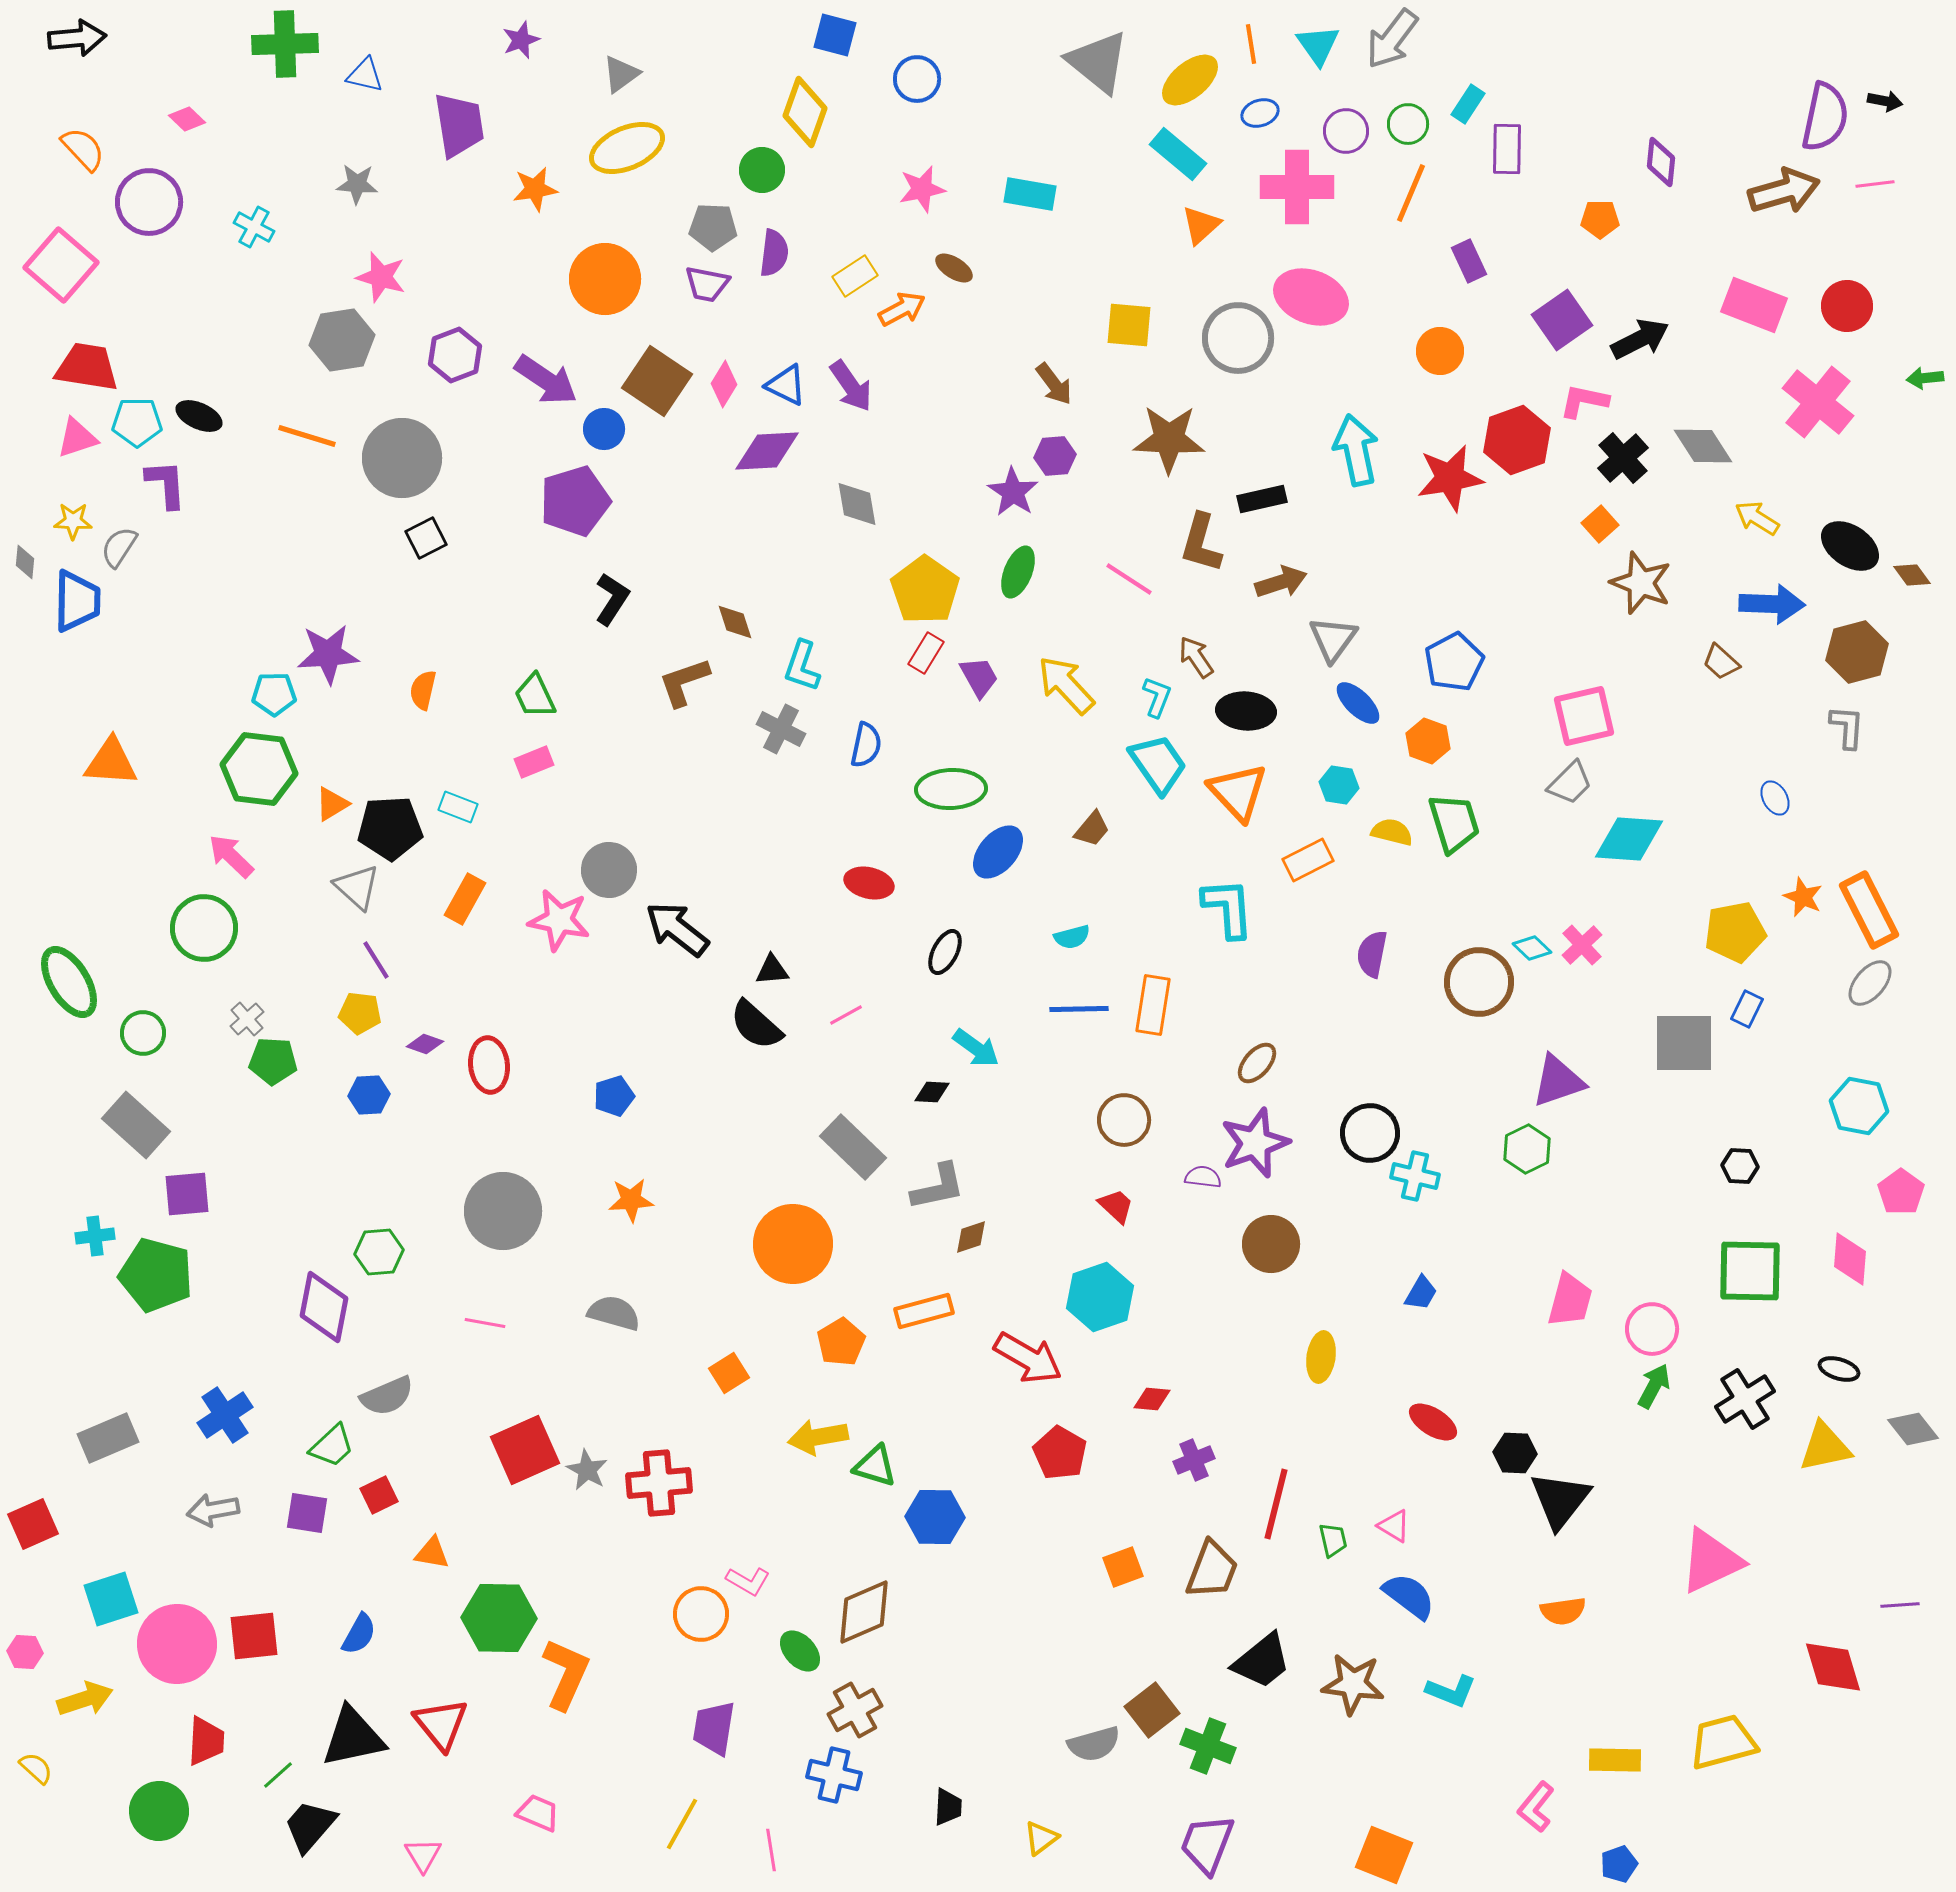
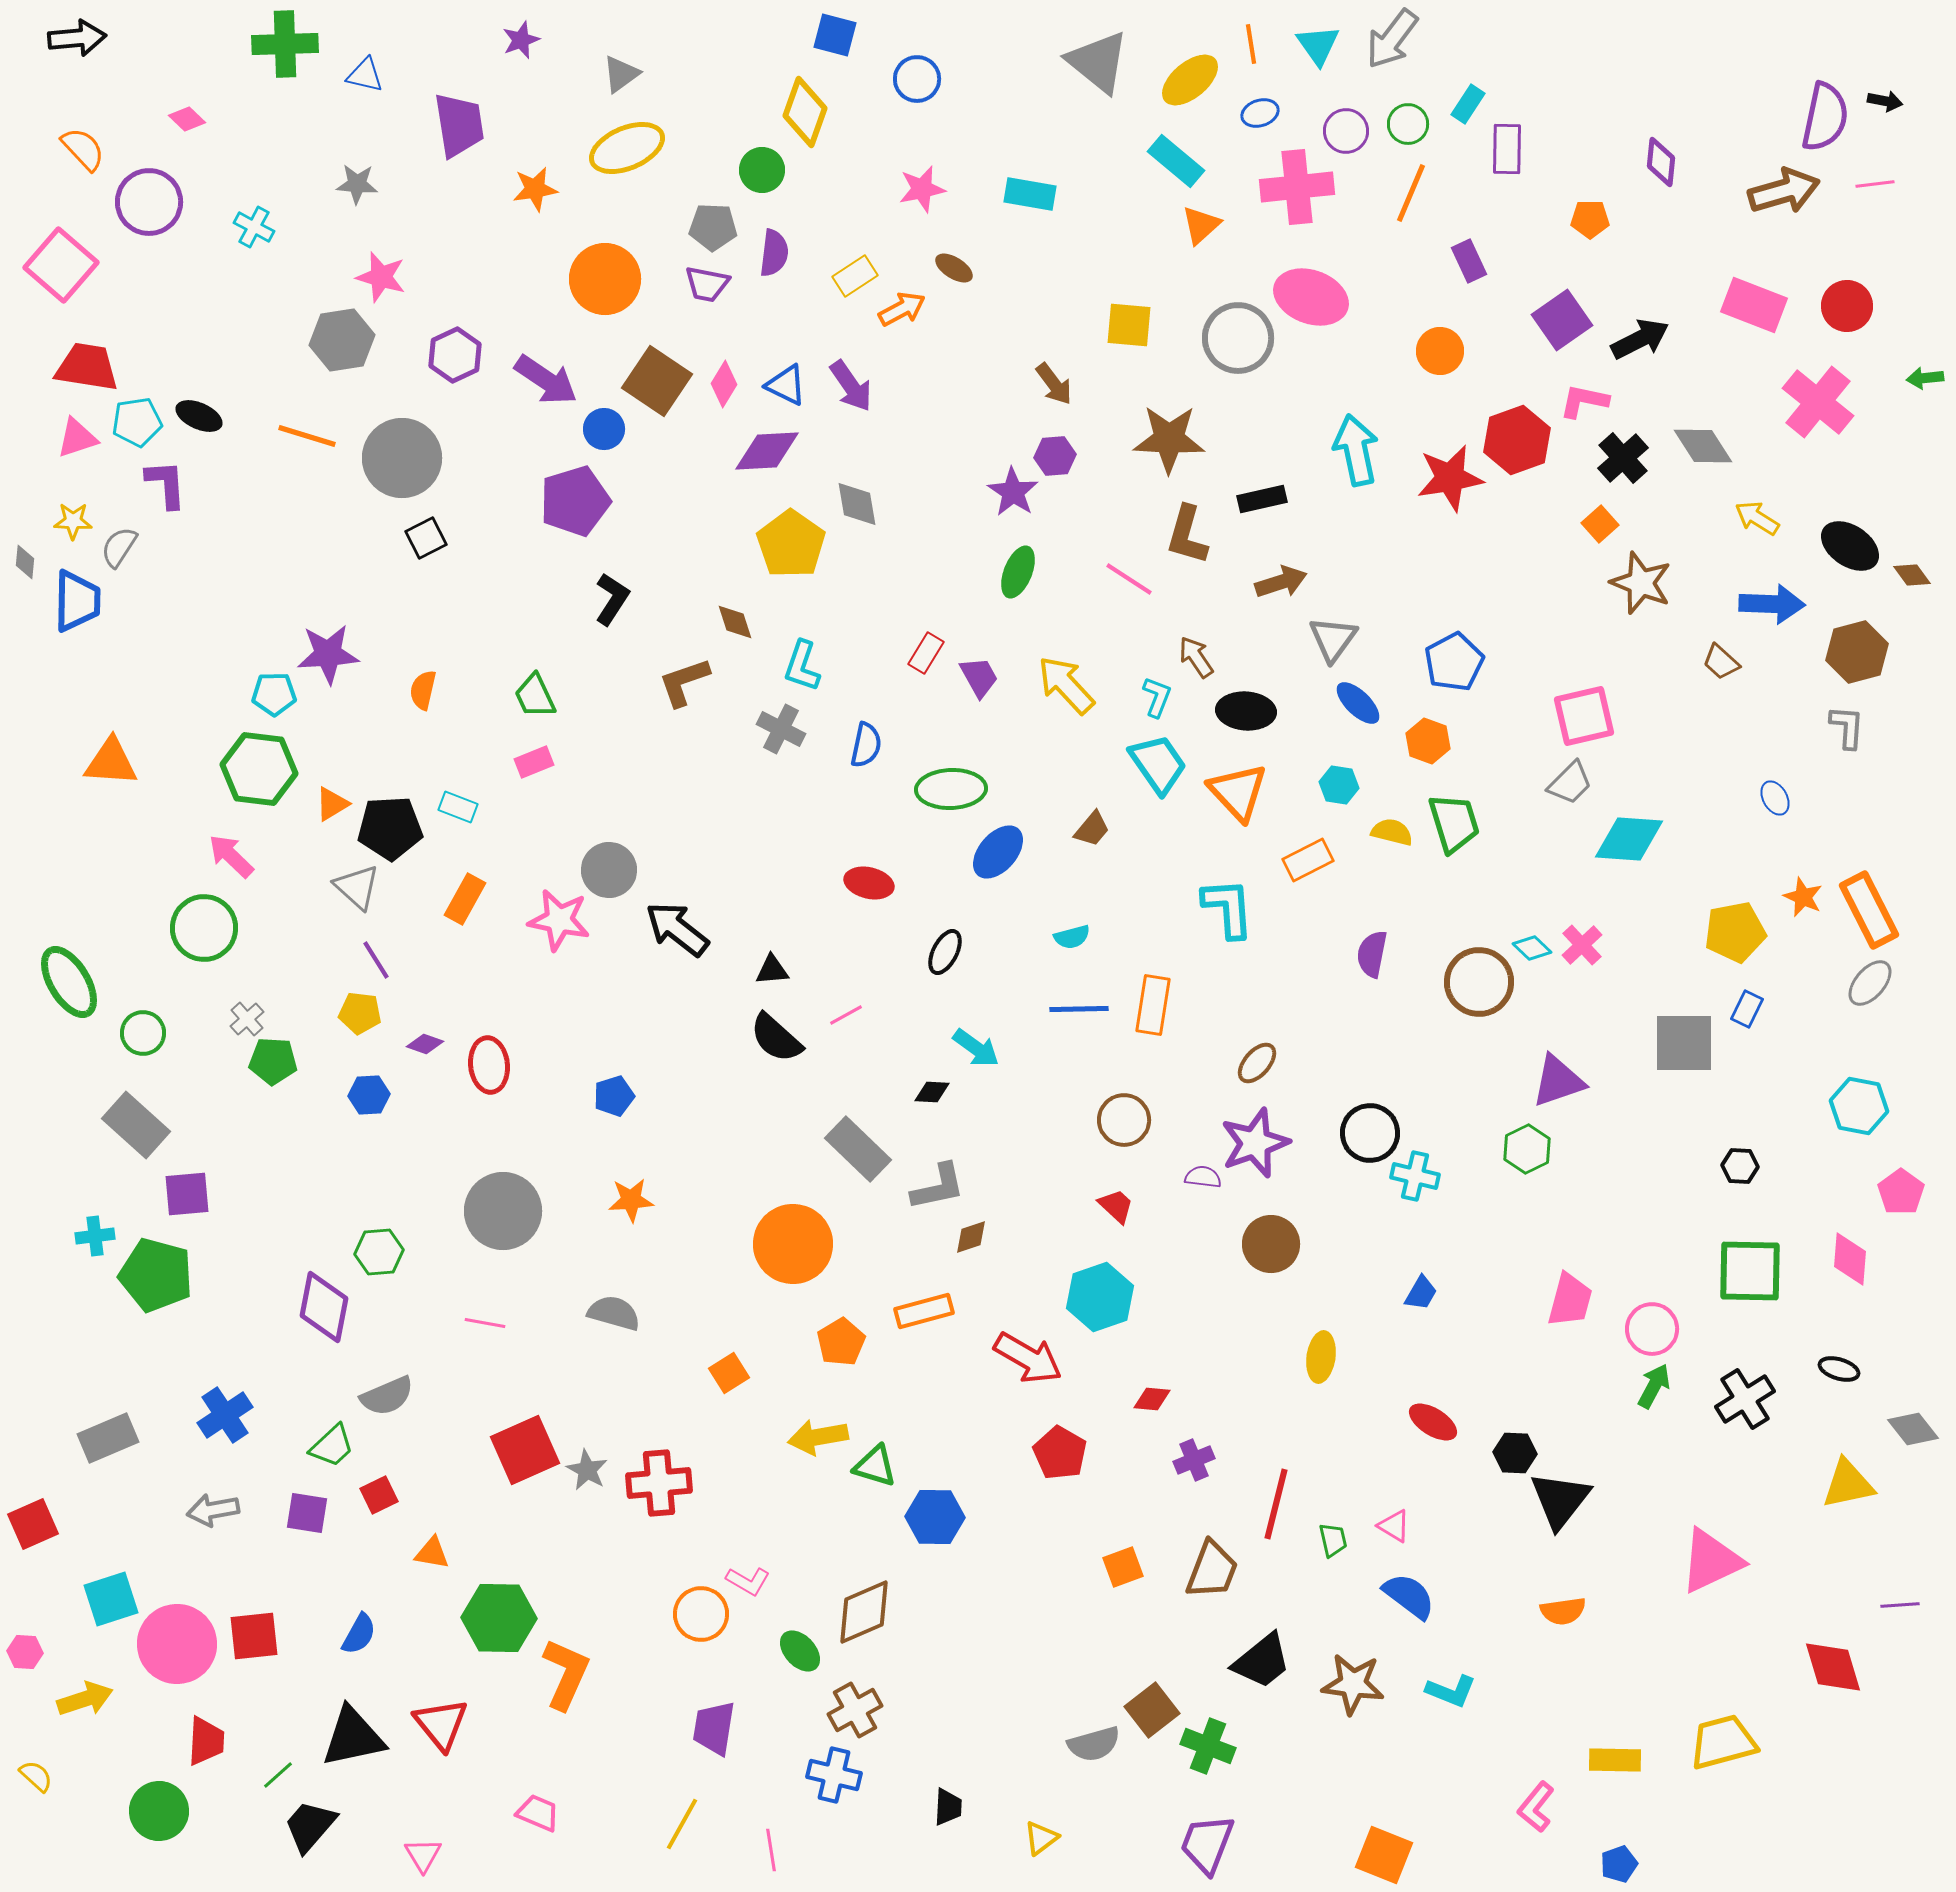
cyan rectangle at (1178, 154): moved 2 px left, 7 px down
pink cross at (1297, 187): rotated 6 degrees counterclockwise
orange pentagon at (1600, 219): moved 10 px left
purple hexagon at (455, 355): rotated 4 degrees counterclockwise
cyan pentagon at (137, 422): rotated 9 degrees counterclockwise
brown L-shape at (1201, 543): moved 14 px left, 8 px up
yellow pentagon at (925, 590): moved 134 px left, 46 px up
black semicircle at (756, 1025): moved 20 px right, 13 px down
gray rectangle at (853, 1147): moved 5 px right, 2 px down
yellow triangle at (1825, 1447): moved 23 px right, 37 px down
yellow semicircle at (36, 1768): moved 8 px down
